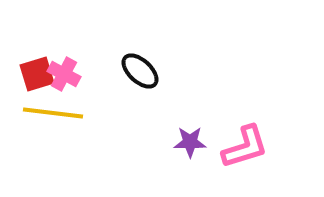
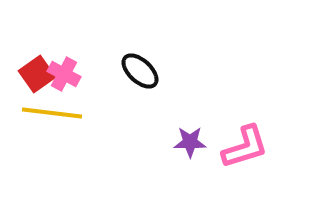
red square: rotated 18 degrees counterclockwise
yellow line: moved 1 px left
